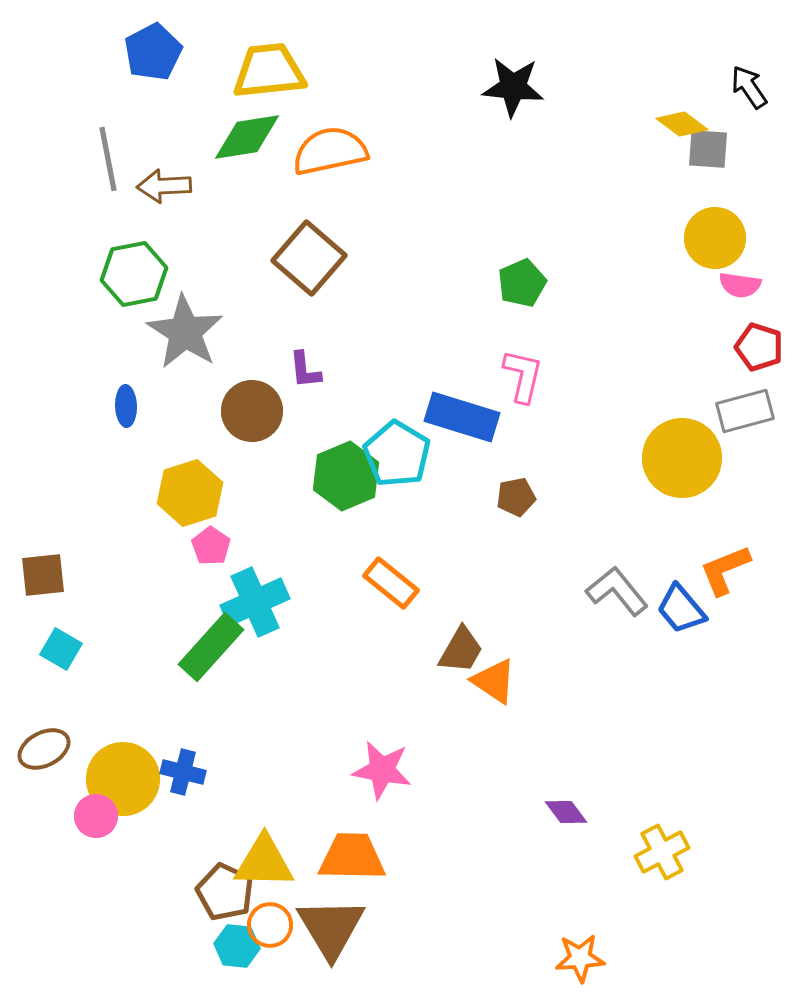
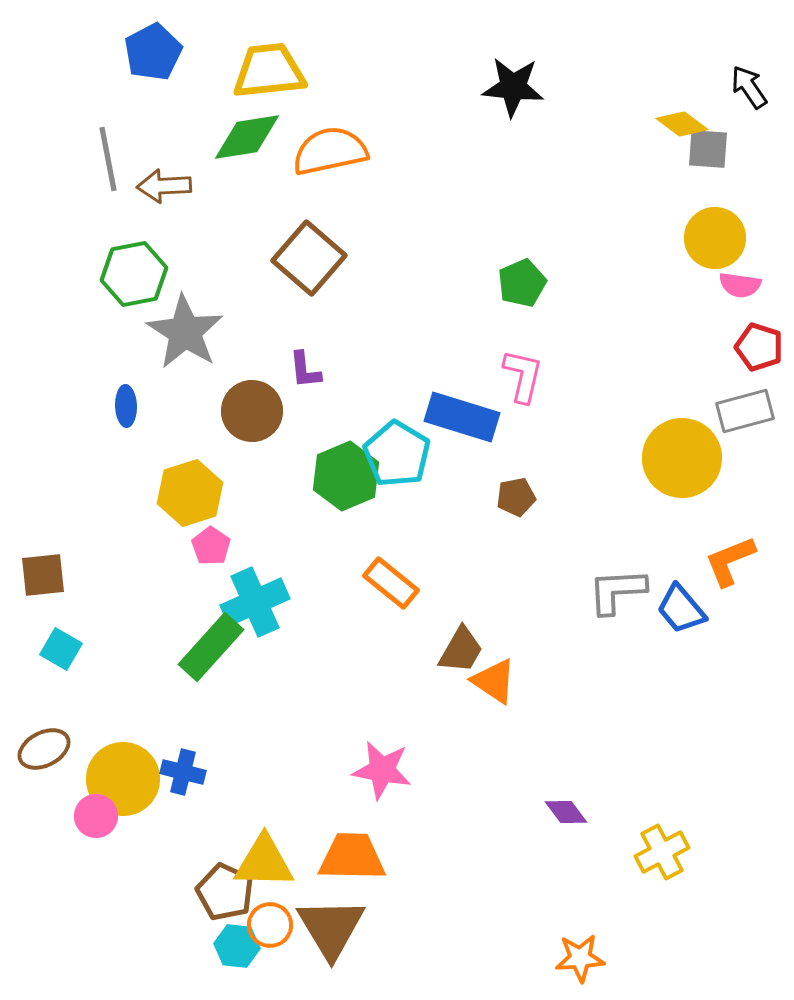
orange L-shape at (725, 570): moved 5 px right, 9 px up
gray L-shape at (617, 591): rotated 54 degrees counterclockwise
